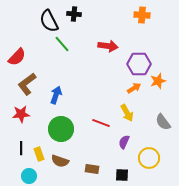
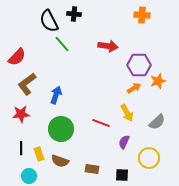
purple hexagon: moved 1 px down
gray semicircle: moved 6 px left; rotated 96 degrees counterclockwise
